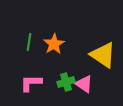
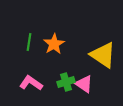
pink L-shape: rotated 35 degrees clockwise
